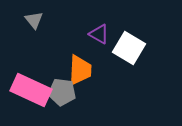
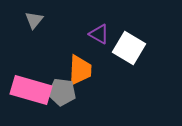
gray triangle: rotated 18 degrees clockwise
pink rectangle: rotated 9 degrees counterclockwise
